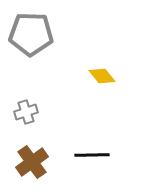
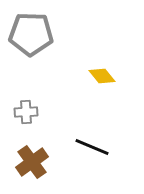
gray cross: rotated 15 degrees clockwise
black line: moved 8 px up; rotated 24 degrees clockwise
